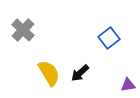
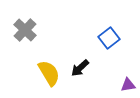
gray cross: moved 2 px right
black arrow: moved 5 px up
